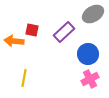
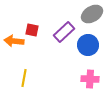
gray ellipse: moved 1 px left
blue circle: moved 9 px up
pink cross: rotated 30 degrees clockwise
